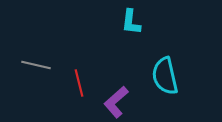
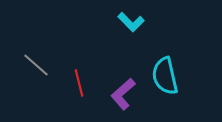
cyan L-shape: rotated 52 degrees counterclockwise
gray line: rotated 28 degrees clockwise
purple L-shape: moved 7 px right, 8 px up
